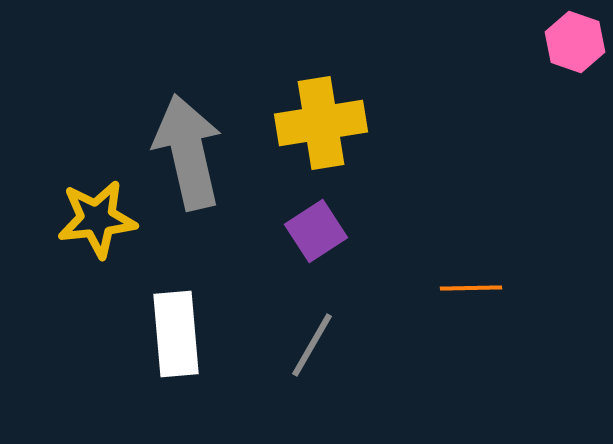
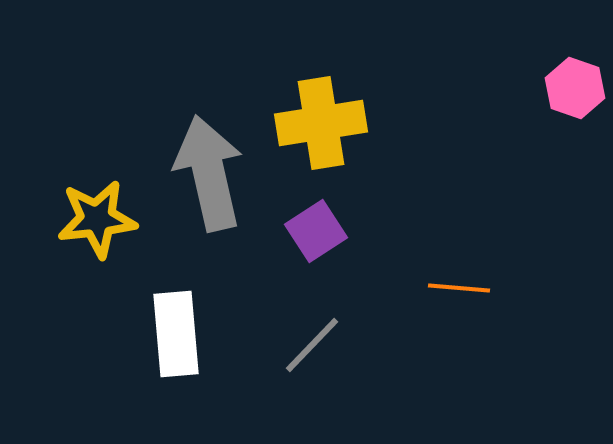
pink hexagon: moved 46 px down
gray arrow: moved 21 px right, 21 px down
orange line: moved 12 px left; rotated 6 degrees clockwise
gray line: rotated 14 degrees clockwise
